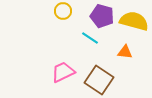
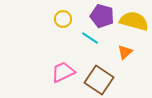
yellow circle: moved 8 px down
orange triangle: rotated 49 degrees counterclockwise
